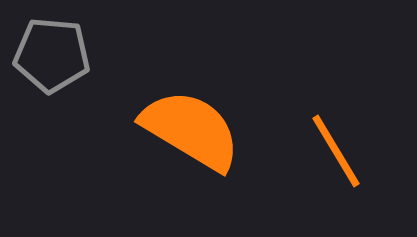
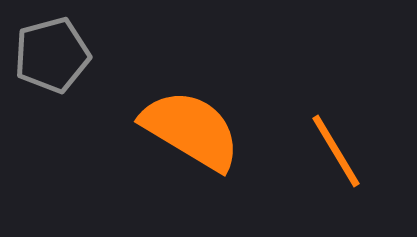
gray pentagon: rotated 20 degrees counterclockwise
